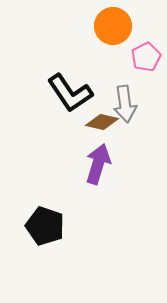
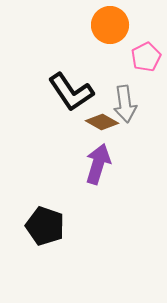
orange circle: moved 3 px left, 1 px up
black L-shape: moved 1 px right, 1 px up
brown diamond: rotated 16 degrees clockwise
